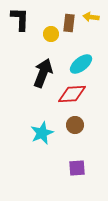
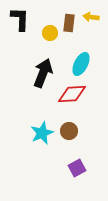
yellow circle: moved 1 px left, 1 px up
cyan ellipse: rotated 25 degrees counterclockwise
brown circle: moved 6 px left, 6 px down
purple square: rotated 24 degrees counterclockwise
